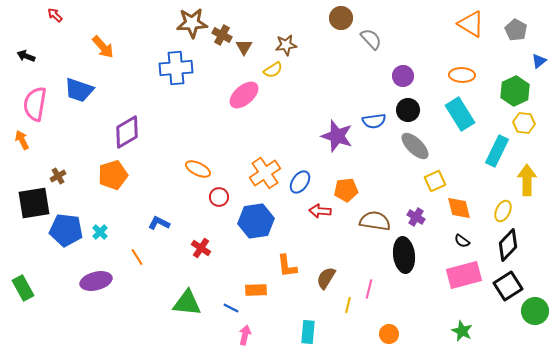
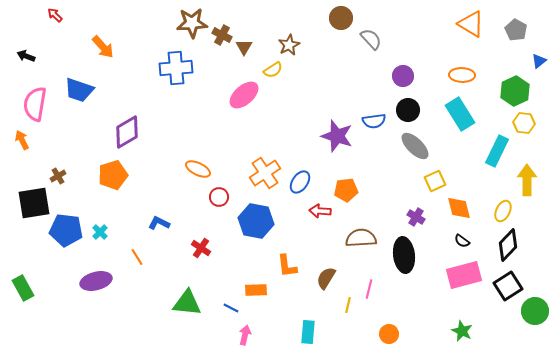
brown star at (286, 45): moved 3 px right; rotated 20 degrees counterclockwise
blue hexagon at (256, 221): rotated 20 degrees clockwise
brown semicircle at (375, 221): moved 14 px left, 17 px down; rotated 12 degrees counterclockwise
